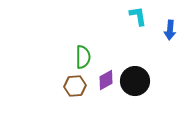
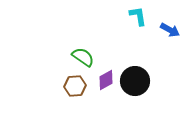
blue arrow: rotated 66 degrees counterclockwise
green semicircle: rotated 55 degrees counterclockwise
